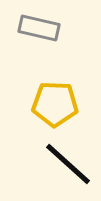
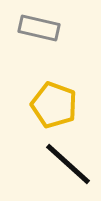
yellow pentagon: moved 1 px left, 1 px down; rotated 18 degrees clockwise
